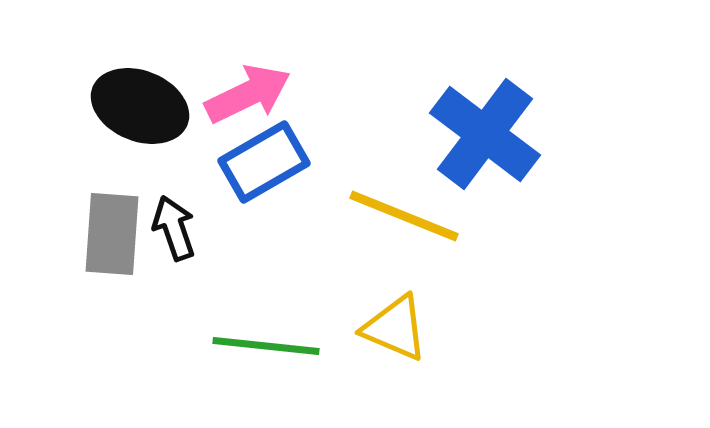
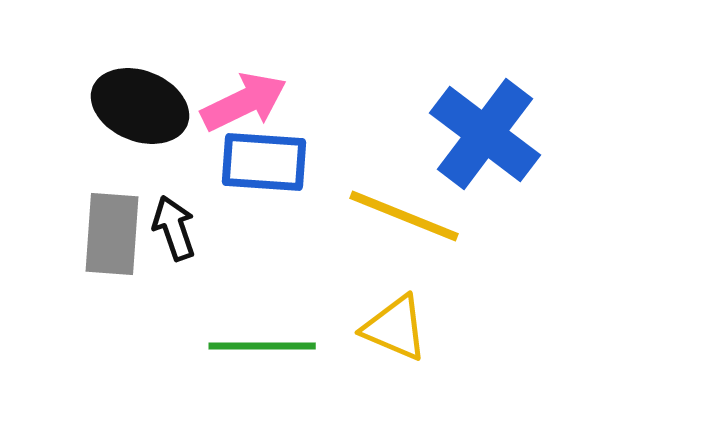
pink arrow: moved 4 px left, 8 px down
blue rectangle: rotated 34 degrees clockwise
green line: moved 4 px left; rotated 6 degrees counterclockwise
